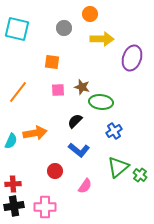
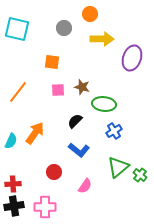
green ellipse: moved 3 px right, 2 px down
orange arrow: rotated 45 degrees counterclockwise
red circle: moved 1 px left, 1 px down
